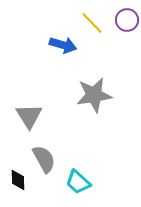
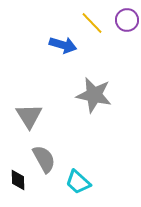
gray star: rotated 21 degrees clockwise
